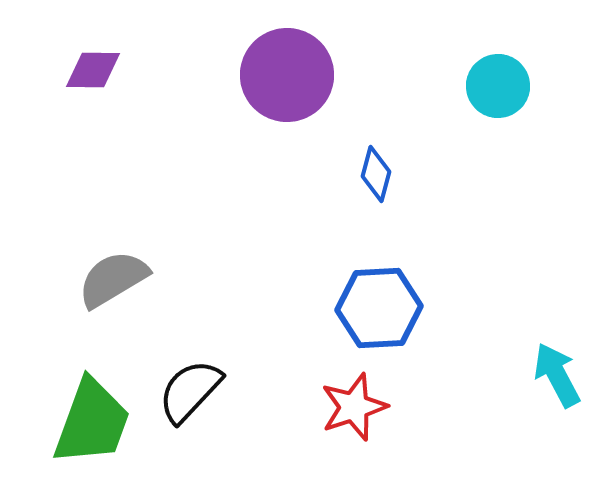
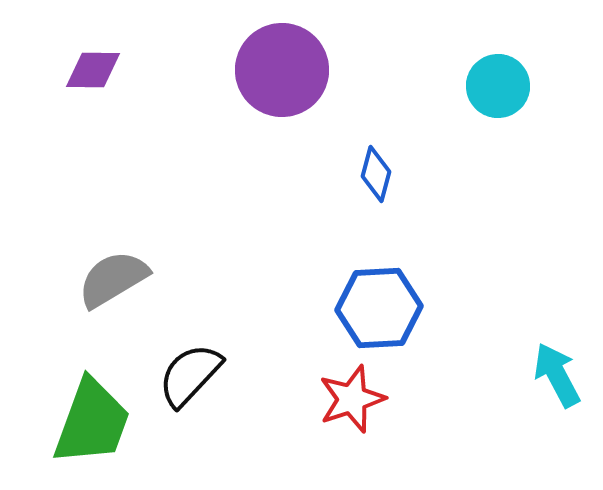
purple circle: moved 5 px left, 5 px up
black semicircle: moved 16 px up
red star: moved 2 px left, 8 px up
